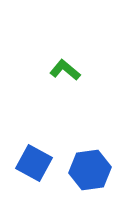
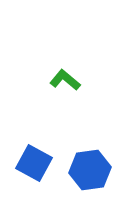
green L-shape: moved 10 px down
